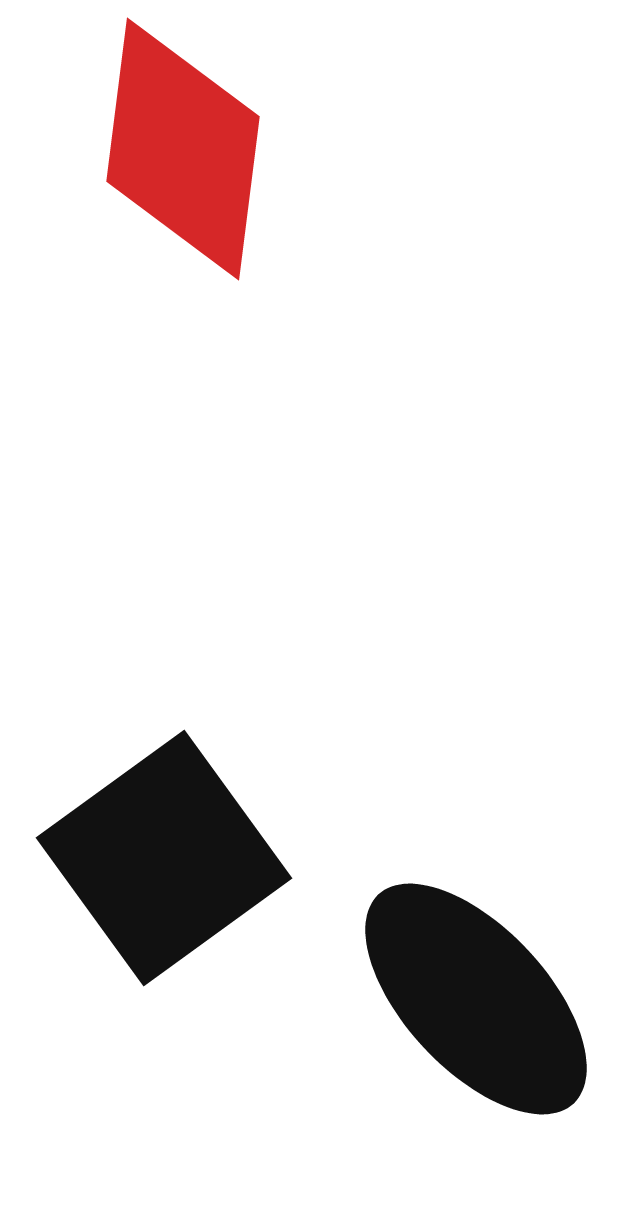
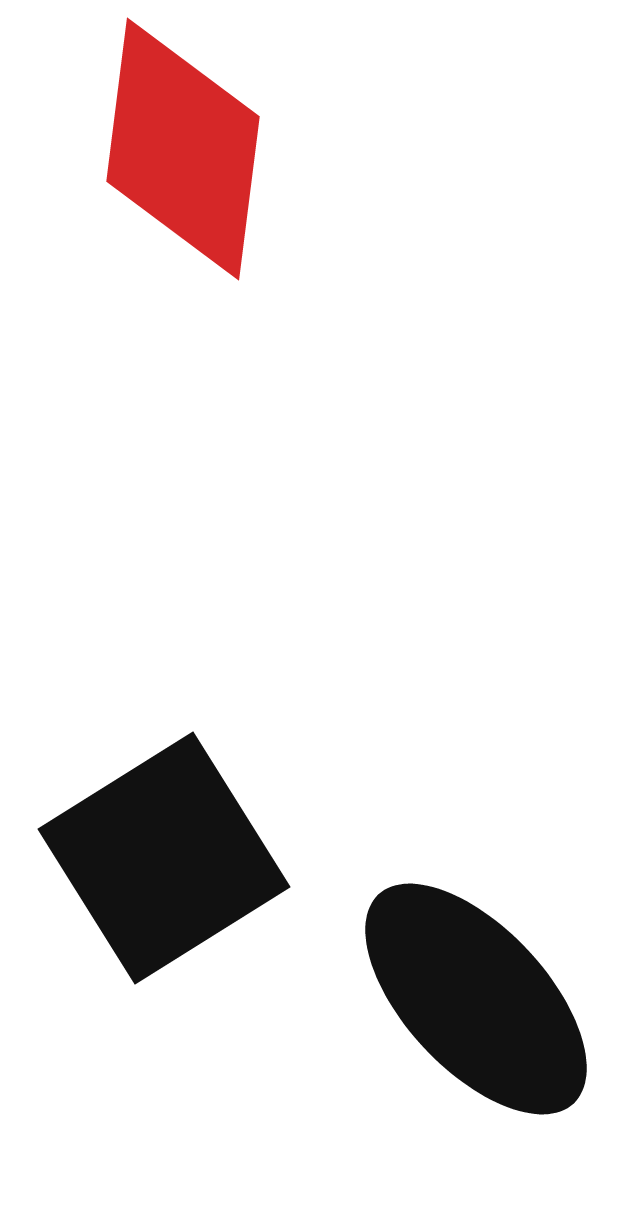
black square: rotated 4 degrees clockwise
